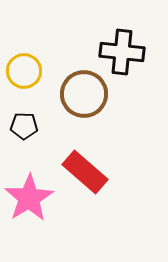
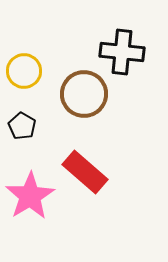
black pentagon: moved 2 px left; rotated 28 degrees clockwise
pink star: moved 1 px right, 2 px up
